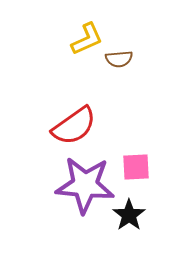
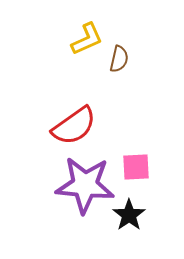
brown semicircle: rotated 72 degrees counterclockwise
